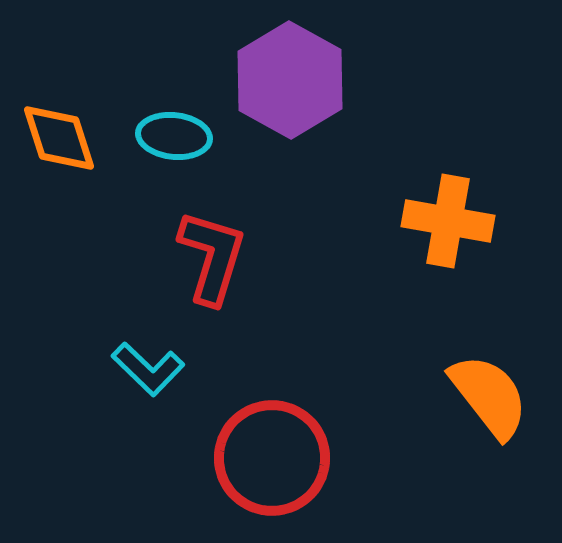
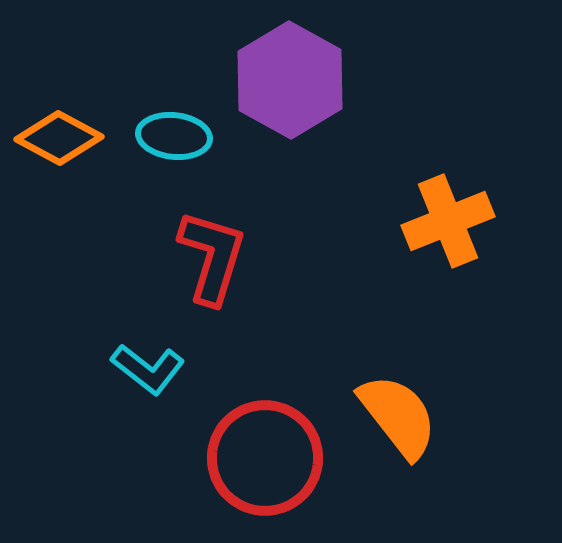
orange diamond: rotated 44 degrees counterclockwise
orange cross: rotated 32 degrees counterclockwise
cyan L-shape: rotated 6 degrees counterclockwise
orange semicircle: moved 91 px left, 20 px down
red circle: moved 7 px left
